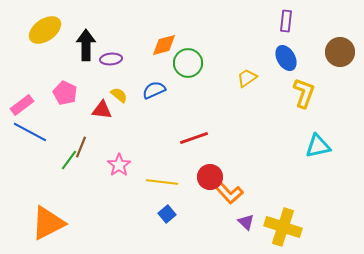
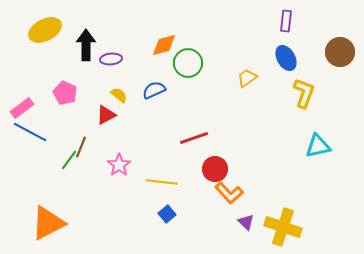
yellow ellipse: rotated 8 degrees clockwise
pink rectangle: moved 3 px down
red triangle: moved 4 px right, 5 px down; rotated 35 degrees counterclockwise
red circle: moved 5 px right, 8 px up
